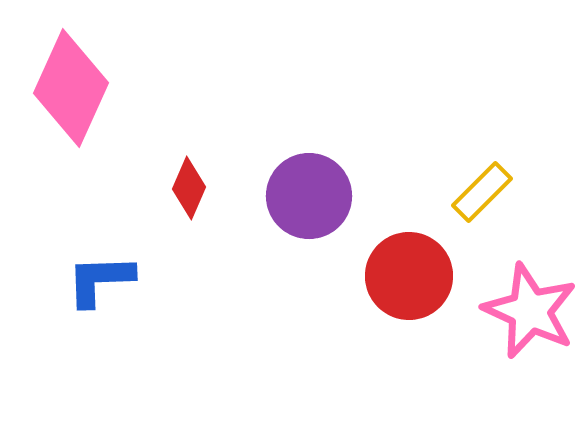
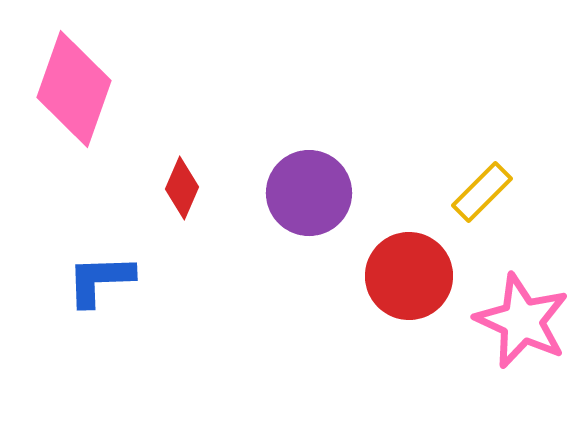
pink diamond: moved 3 px right, 1 px down; rotated 5 degrees counterclockwise
red diamond: moved 7 px left
purple circle: moved 3 px up
pink star: moved 8 px left, 10 px down
